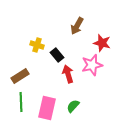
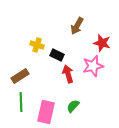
black rectangle: rotated 24 degrees counterclockwise
pink star: moved 1 px right, 1 px down
pink rectangle: moved 1 px left, 4 px down
